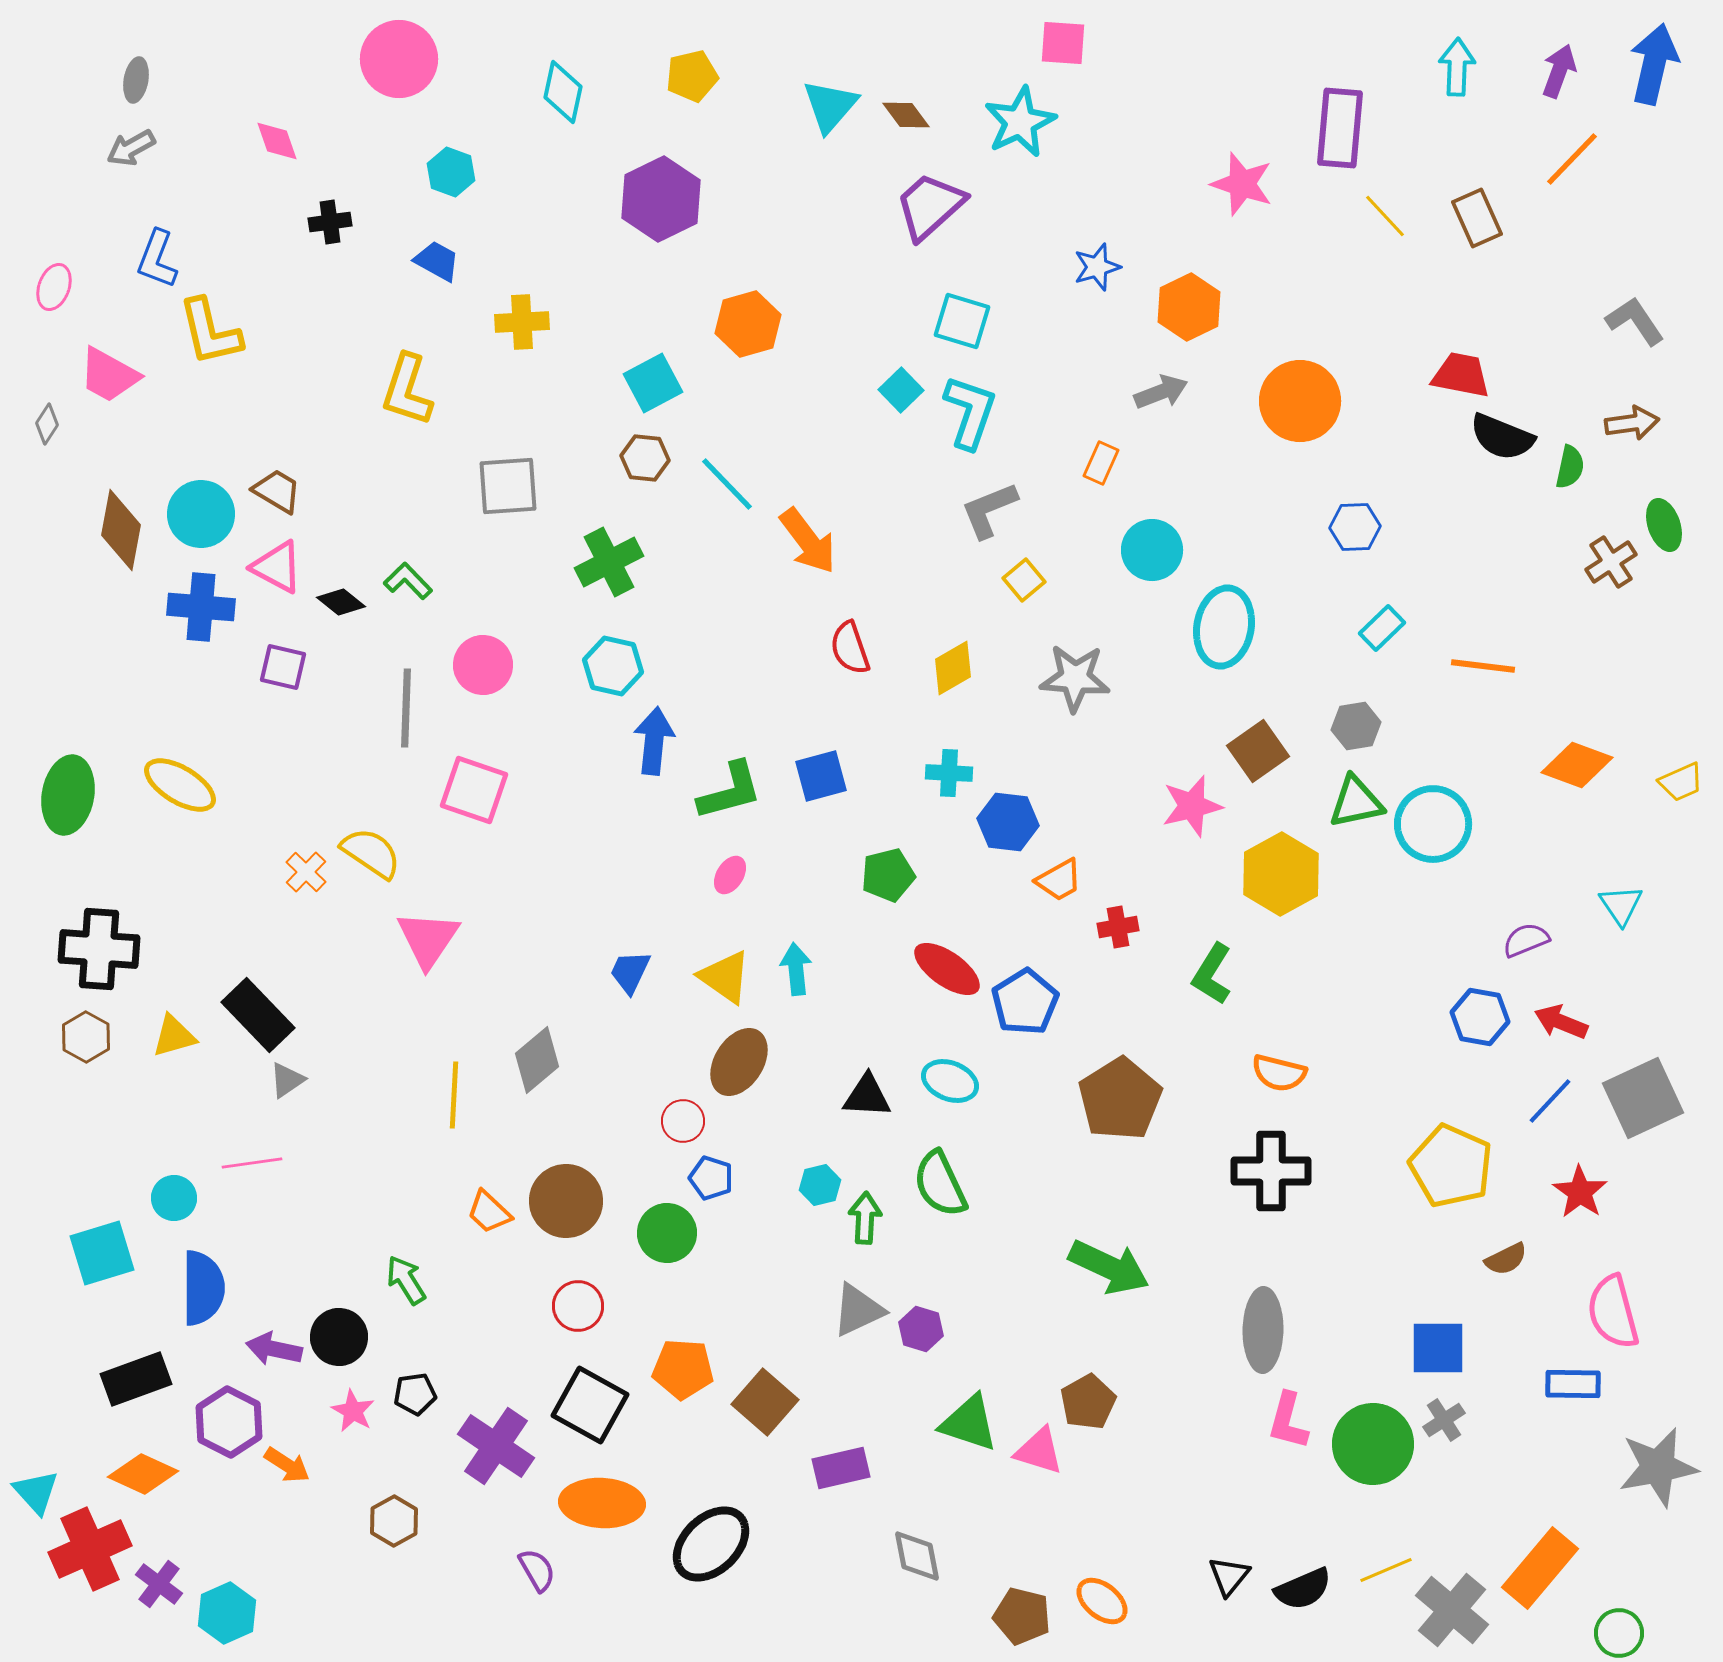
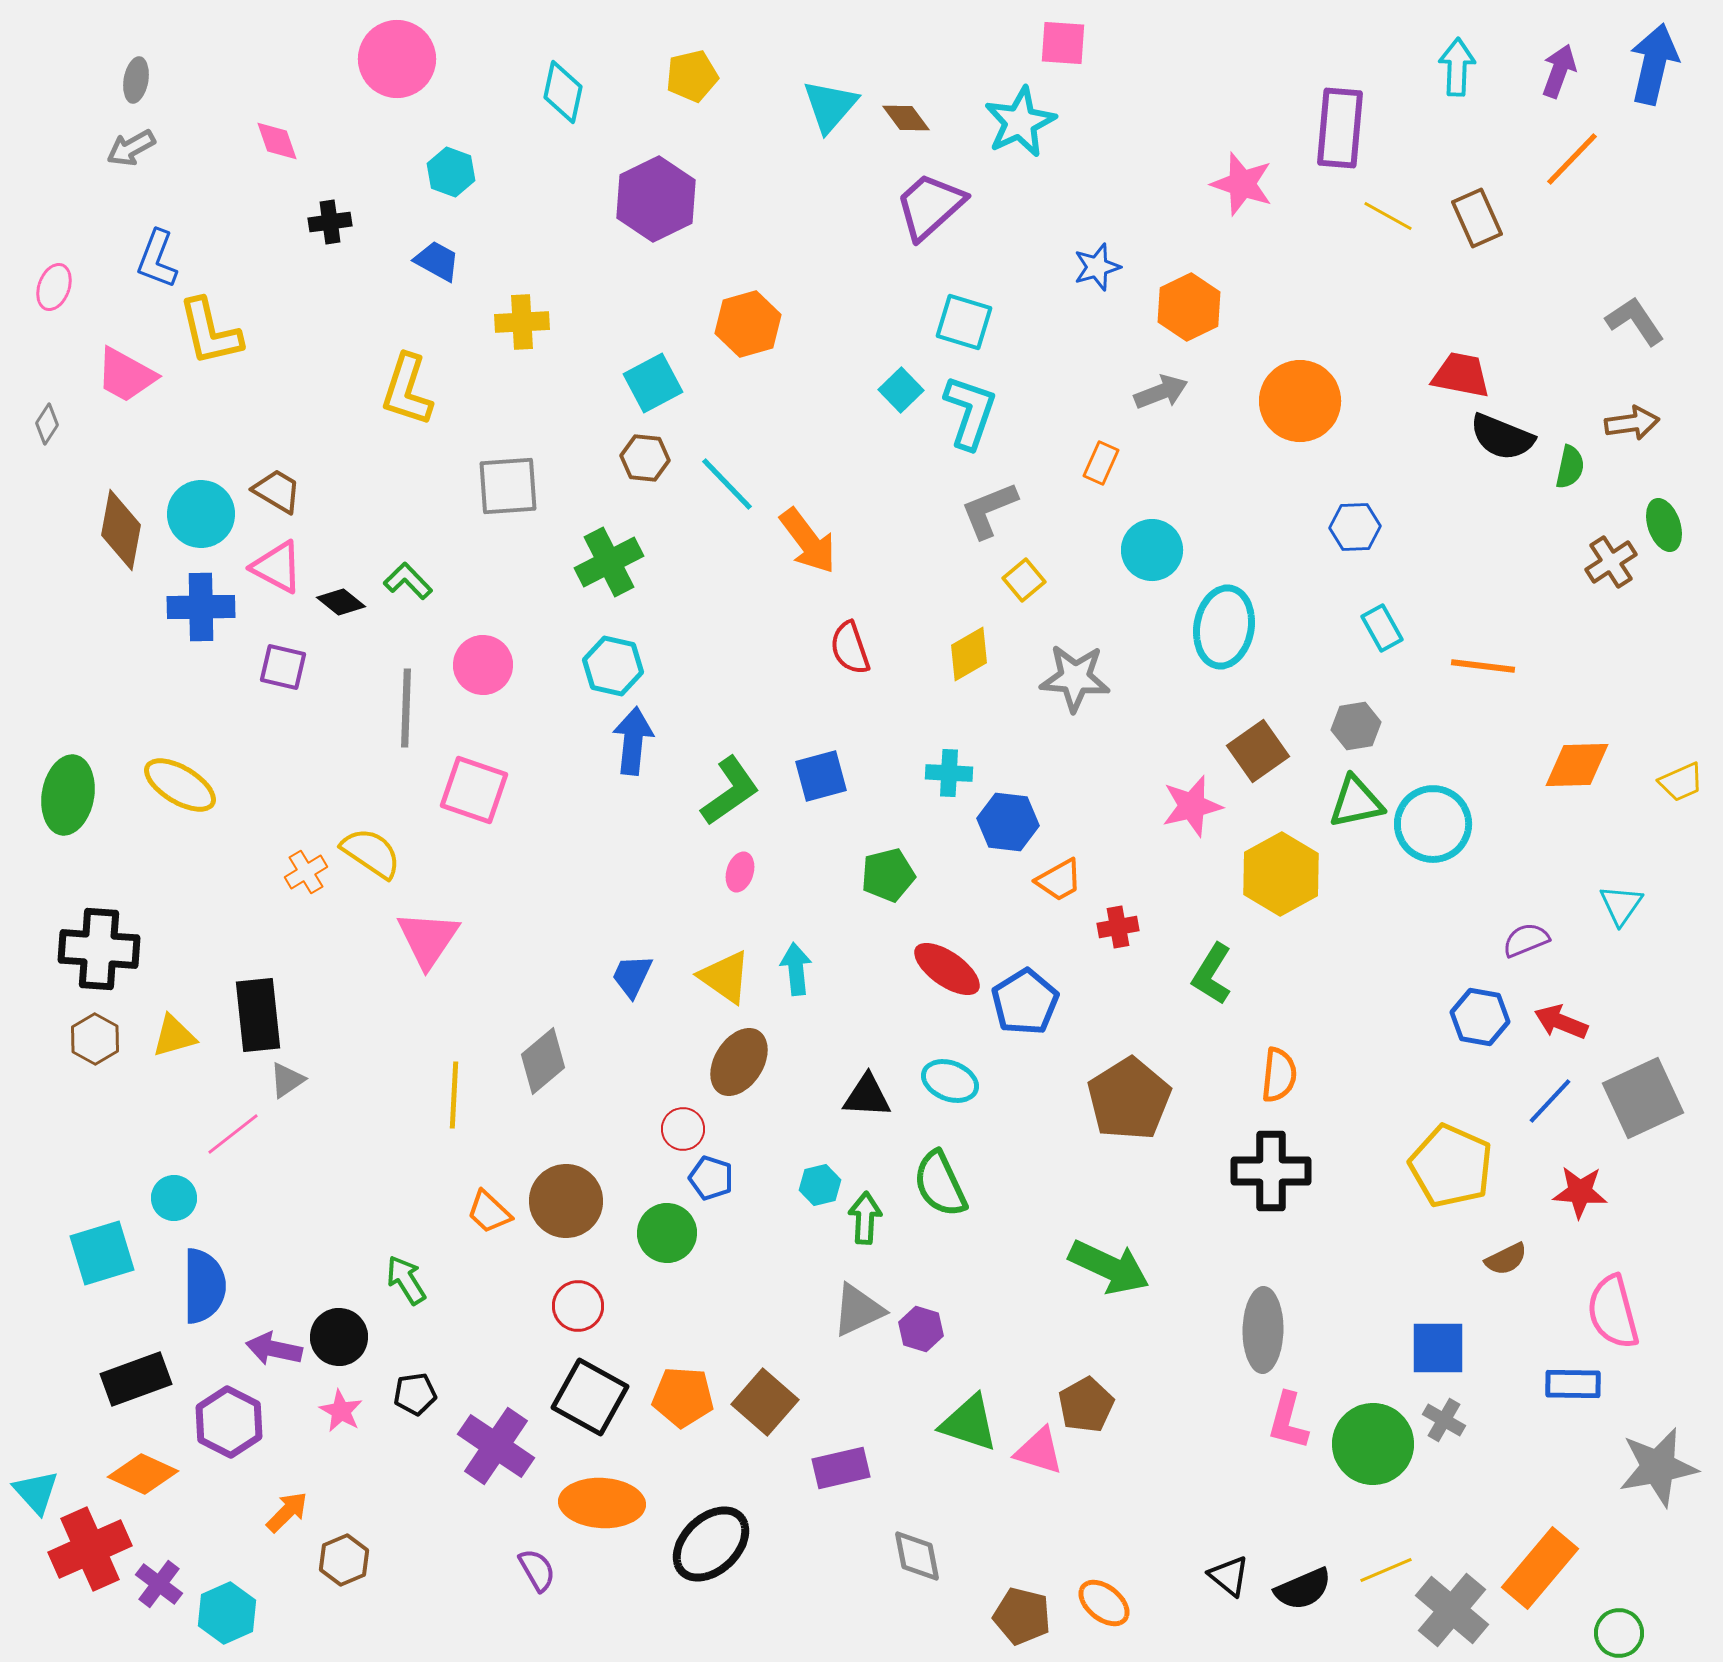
pink circle at (399, 59): moved 2 px left
brown diamond at (906, 115): moved 3 px down
purple hexagon at (661, 199): moved 5 px left
yellow line at (1385, 216): moved 3 px right; rotated 18 degrees counterclockwise
cyan square at (962, 321): moved 2 px right, 1 px down
pink trapezoid at (109, 375): moved 17 px right
blue cross at (201, 607): rotated 6 degrees counterclockwise
cyan rectangle at (1382, 628): rotated 75 degrees counterclockwise
yellow diamond at (953, 668): moved 16 px right, 14 px up
blue arrow at (654, 741): moved 21 px left
orange diamond at (1577, 765): rotated 22 degrees counterclockwise
green L-shape at (730, 791): rotated 20 degrees counterclockwise
orange cross at (306, 872): rotated 15 degrees clockwise
pink ellipse at (730, 875): moved 10 px right, 3 px up; rotated 15 degrees counterclockwise
cyan triangle at (1621, 905): rotated 9 degrees clockwise
blue trapezoid at (630, 972): moved 2 px right, 4 px down
black rectangle at (258, 1015): rotated 38 degrees clockwise
brown hexagon at (86, 1037): moved 9 px right, 2 px down
gray diamond at (537, 1060): moved 6 px right, 1 px down
orange semicircle at (1279, 1073): moved 2 px down; rotated 98 degrees counterclockwise
brown pentagon at (1120, 1099): moved 9 px right
red circle at (683, 1121): moved 8 px down
pink line at (252, 1163): moved 19 px left, 29 px up; rotated 30 degrees counterclockwise
red star at (1580, 1192): rotated 30 degrees counterclockwise
blue semicircle at (203, 1288): moved 1 px right, 2 px up
orange pentagon at (683, 1369): moved 28 px down
brown pentagon at (1088, 1402): moved 2 px left, 3 px down
black square at (590, 1405): moved 8 px up
pink star at (353, 1411): moved 12 px left
gray cross at (1444, 1420): rotated 27 degrees counterclockwise
orange arrow at (287, 1465): moved 47 px down; rotated 78 degrees counterclockwise
brown hexagon at (394, 1521): moved 50 px left, 39 px down; rotated 6 degrees clockwise
black triangle at (1229, 1576): rotated 30 degrees counterclockwise
orange ellipse at (1102, 1601): moved 2 px right, 2 px down
